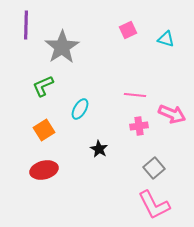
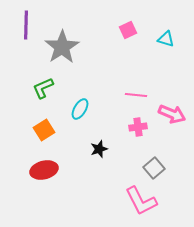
green L-shape: moved 2 px down
pink line: moved 1 px right
pink cross: moved 1 px left, 1 px down
black star: rotated 24 degrees clockwise
pink L-shape: moved 13 px left, 4 px up
